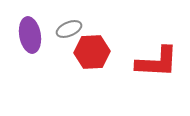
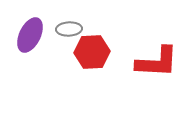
gray ellipse: rotated 20 degrees clockwise
purple ellipse: rotated 36 degrees clockwise
